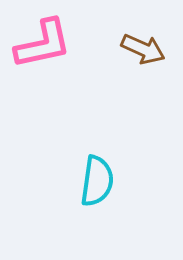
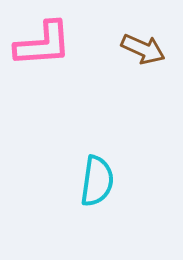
pink L-shape: rotated 8 degrees clockwise
